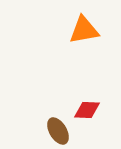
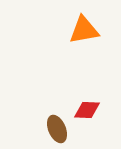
brown ellipse: moved 1 px left, 2 px up; rotated 8 degrees clockwise
